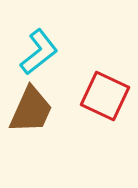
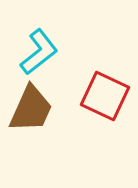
brown trapezoid: moved 1 px up
